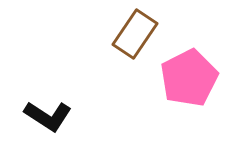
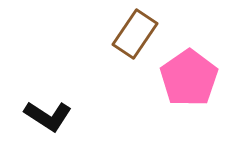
pink pentagon: rotated 8 degrees counterclockwise
